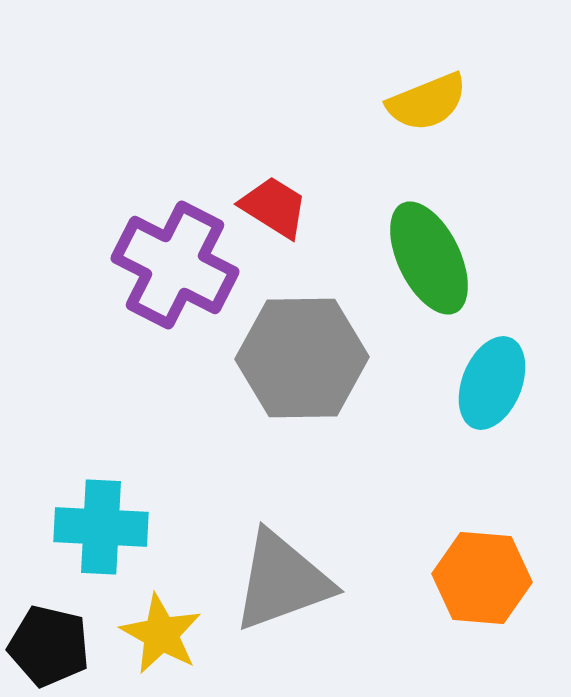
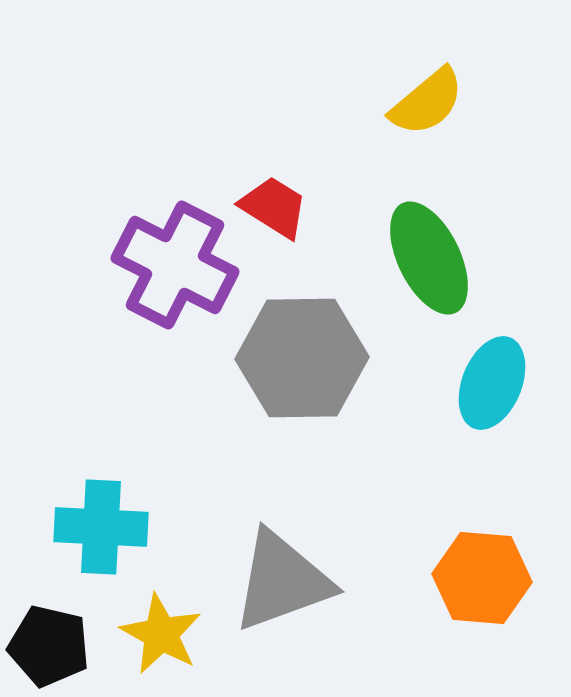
yellow semicircle: rotated 18 degrees counterclockwise
